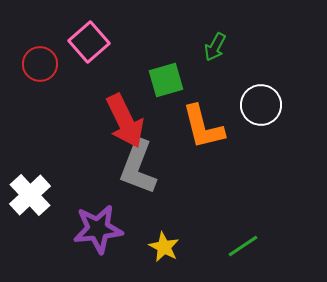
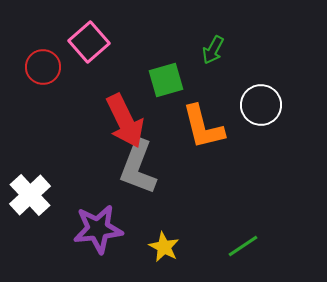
green arrow: moved 2 px left, 3 px down
red circle: moved 3 px right, 3 px down
